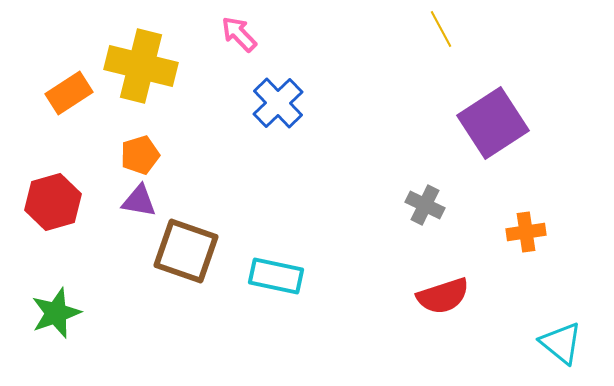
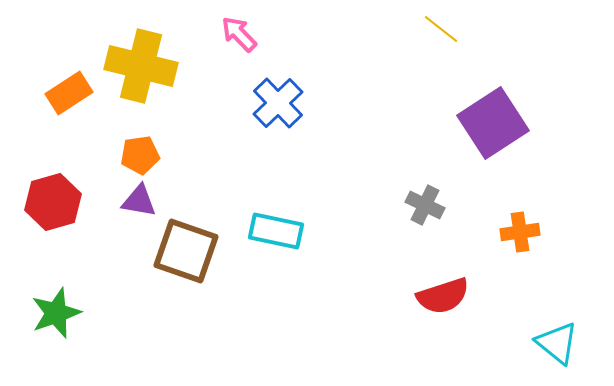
yellow line: rotated 24 degrees counterclockwise
orange pentagon: rotated 9 degrees clockwise
orange cross: moved 6 px left
cyan rectangle: moved 45 px up
cyan triangle: moved 4 px left
